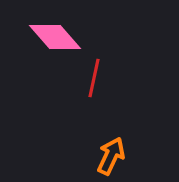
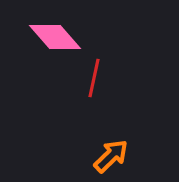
orange arrow: rotated 21 degrees clockwise
